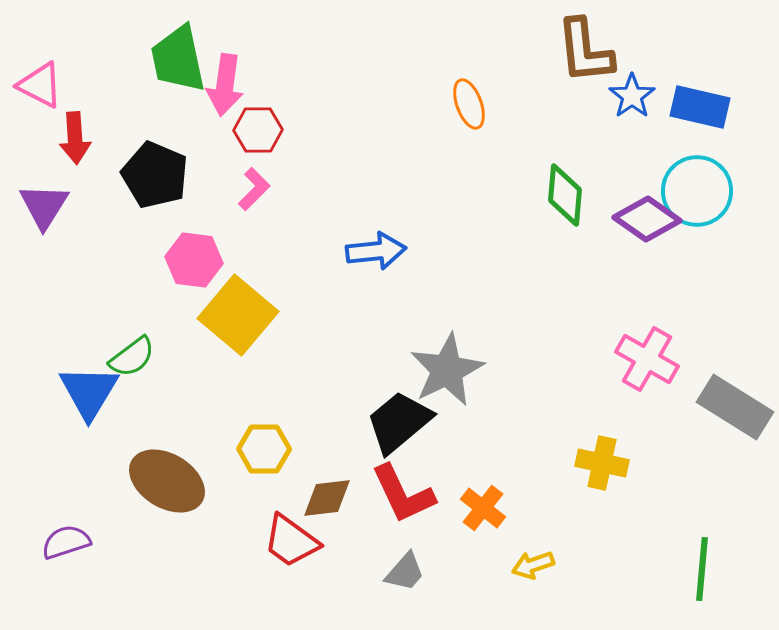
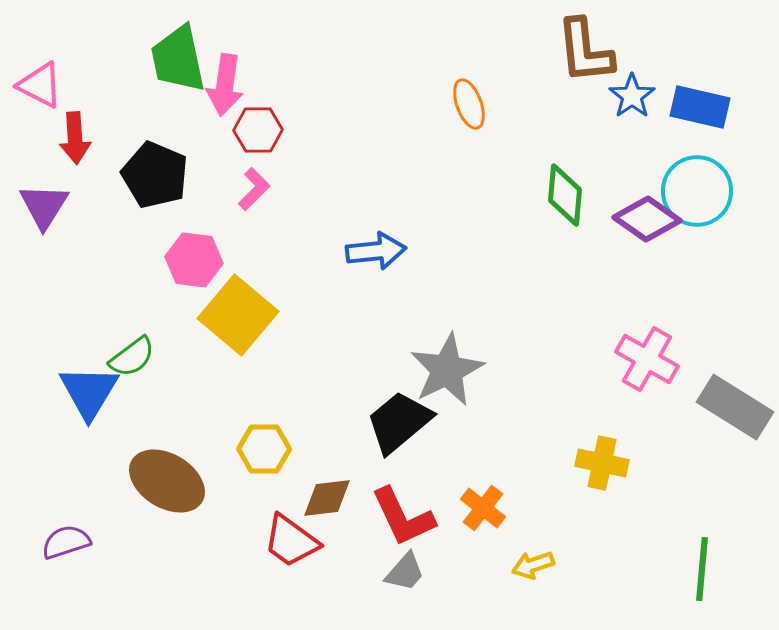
red L-shape: moved 23 px down
